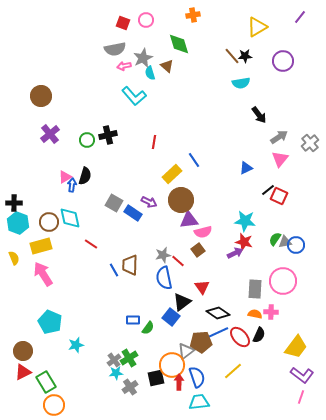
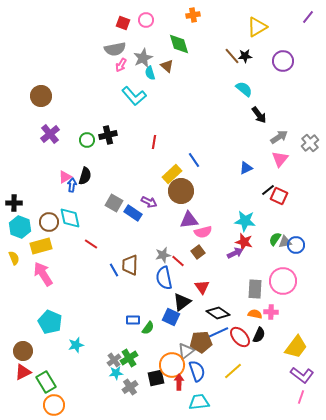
purple line at (300, 17): moved 8 px right
pink arrow at (124, 66): moved 3 px left, 1 px up; rotated 48 degrees counterclockwise
cyan semicircle at (241, 83): moved 3 px right, 6 px down; rotated 132 degrees counterclockwise
brown circle at (181, 200): moved 9 px up
cyan hexagon at (18, 223): moved 2 px right, 4 px down
brown square at (198, 250): moved 2 px down
blue square at (171, 317): rotated 12 degrees counterclockwise
blue semicircle at (197, 377): moved 6 px up
